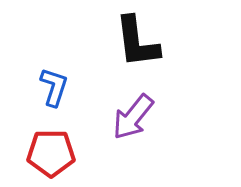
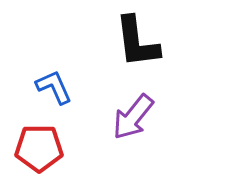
blue L-shape: rotated 42 degrees counterclockwise
red pentagon: moved 12 px left, 5 px up
